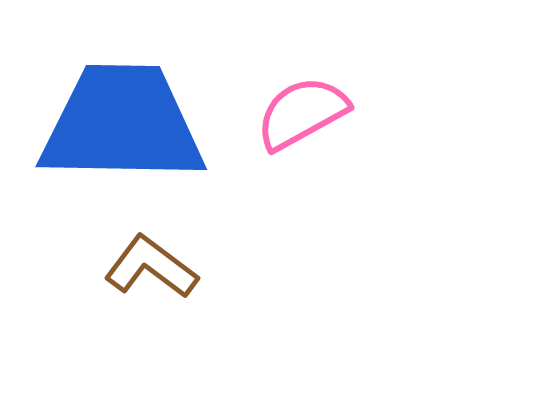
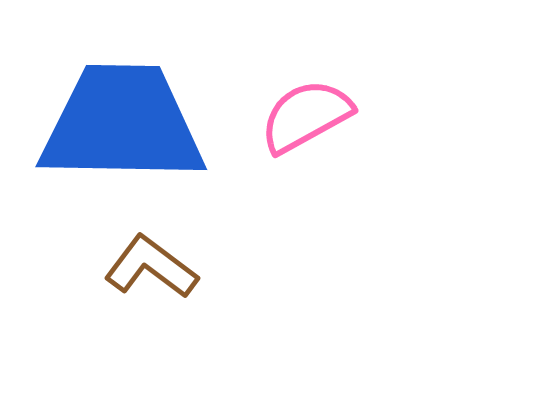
pink semicircle: moved 4 px right, 3 px down
